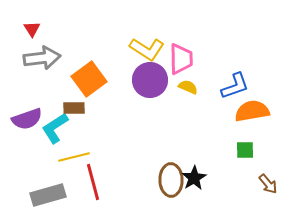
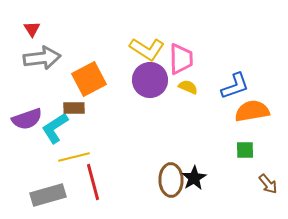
orange square: rotated 8 degrees clockwise
